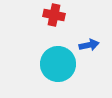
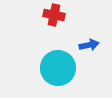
cyan circle: moved 4 px down
